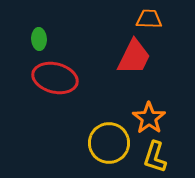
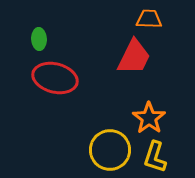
yellow circle: moved 1 px right, 7 px down
